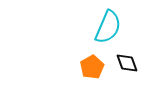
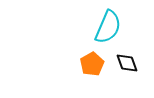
orange pentagon: moved 3 px up
